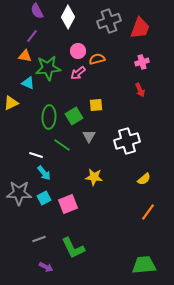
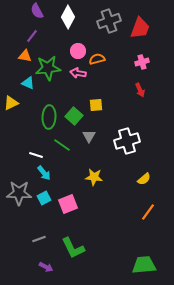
pink arrow: rotated 49 degrees clockwise
green square: rotated 18 degrees counterclockwise
